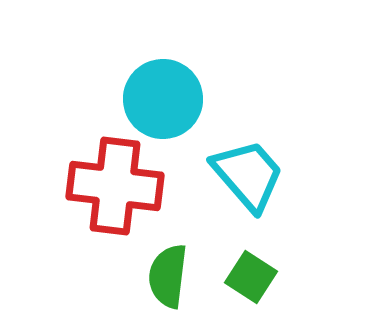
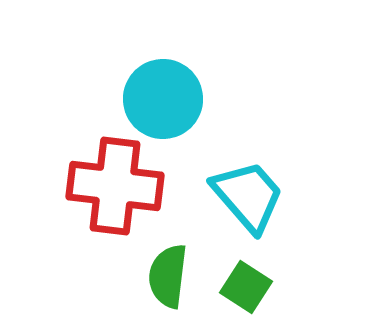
cyan trapezoid: moved 21 px down
green square: moved 5 px left, 10 px down
